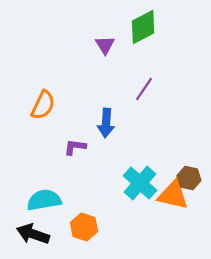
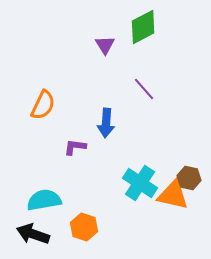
purple line: rotated 75 degrees counterclockwise
cyan cross: rotated 8 degrees counterclockwise
